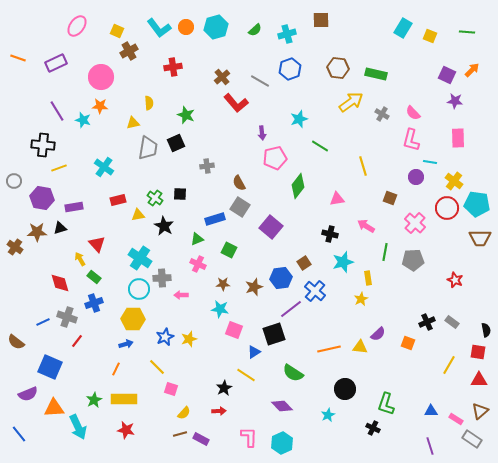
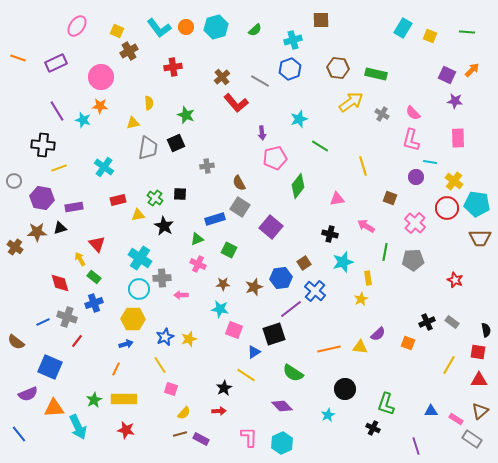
cyan cross at (287, 34): moved 6 px right, 6 px down
yellow line at (157, 367): moved 3 px right, 2 px up; rotated 12 degrees clockwise
purple line at (430, 446): moved 14 px left
